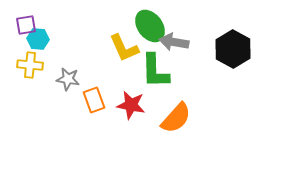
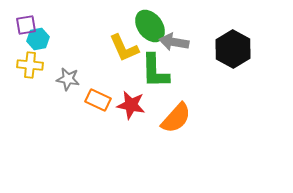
cyan hexagon: rotated 15 degrees counterclockwise
orange rectangle: moved 4 px right; rotated 45 degrees counterclockwise
